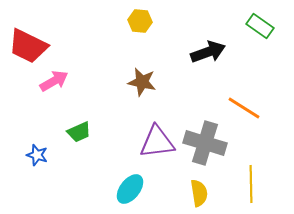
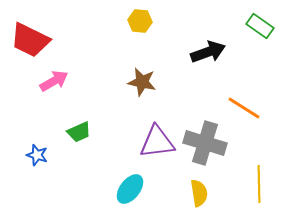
red trapezoid: moved 2 px right, 6 px up
yellow line: moved 8 px right
